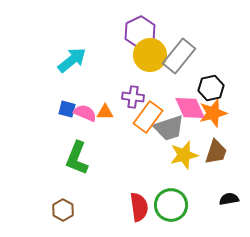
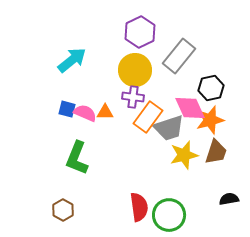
yellow circle: moved 15 px left, 15 px down
orange star: moved 3 px left, 7 px down
green circle: moved 2 px left, 10 px down
